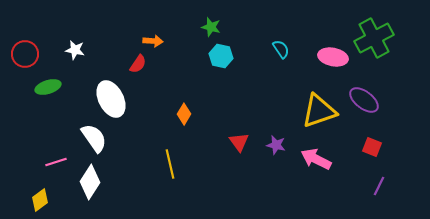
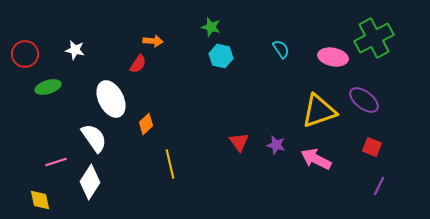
orange diamond: moved 38 px left, 10 px down; rotated 15 degrees clockwise
yellow diamond: rotated 65 degrees counterclockwise
